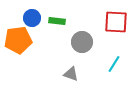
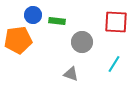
blue circle: moved 1 px right, 3 px up
